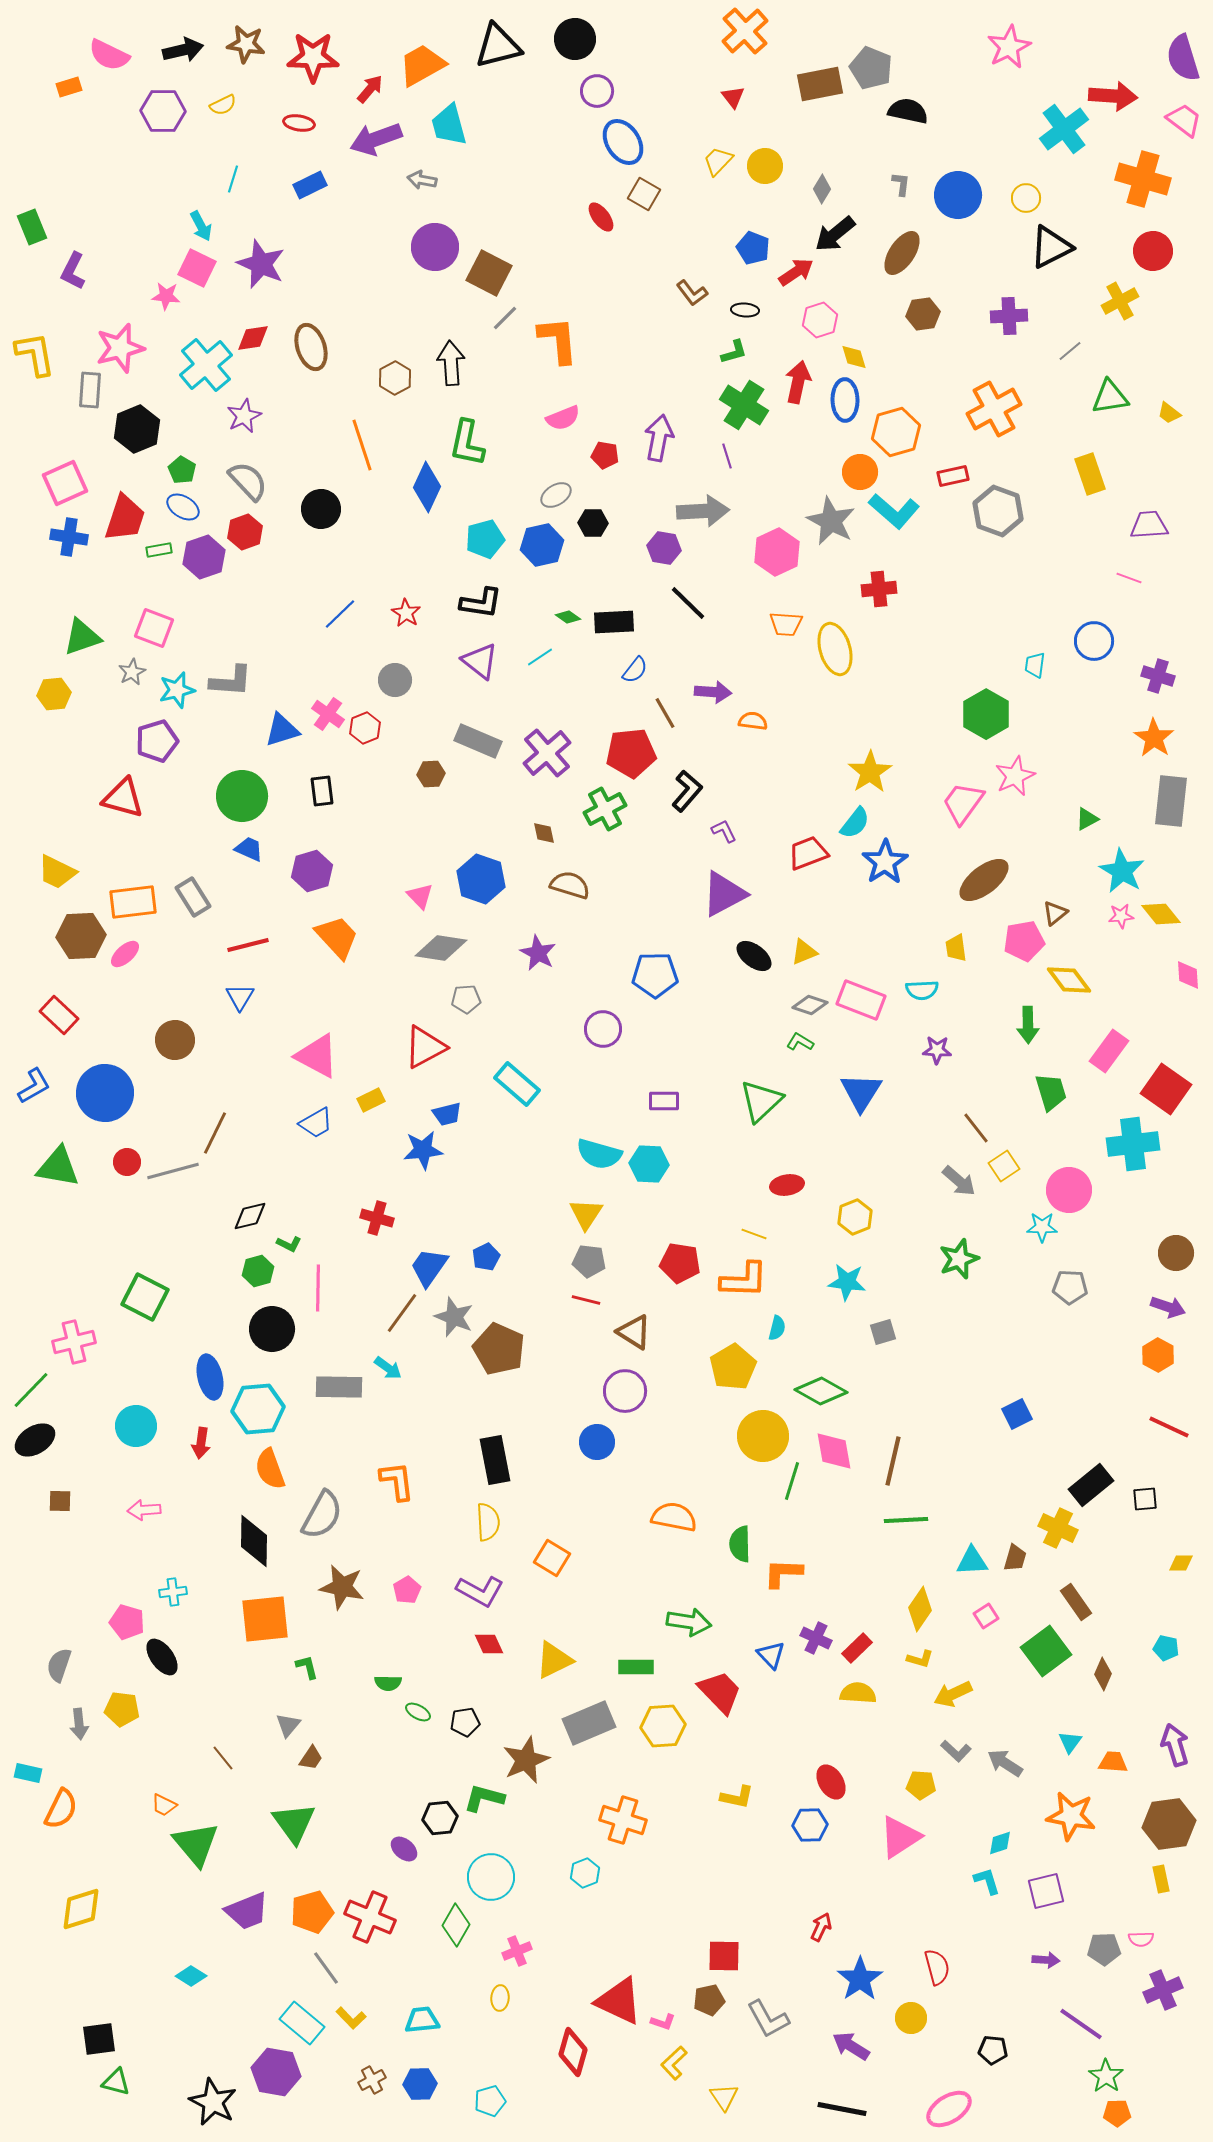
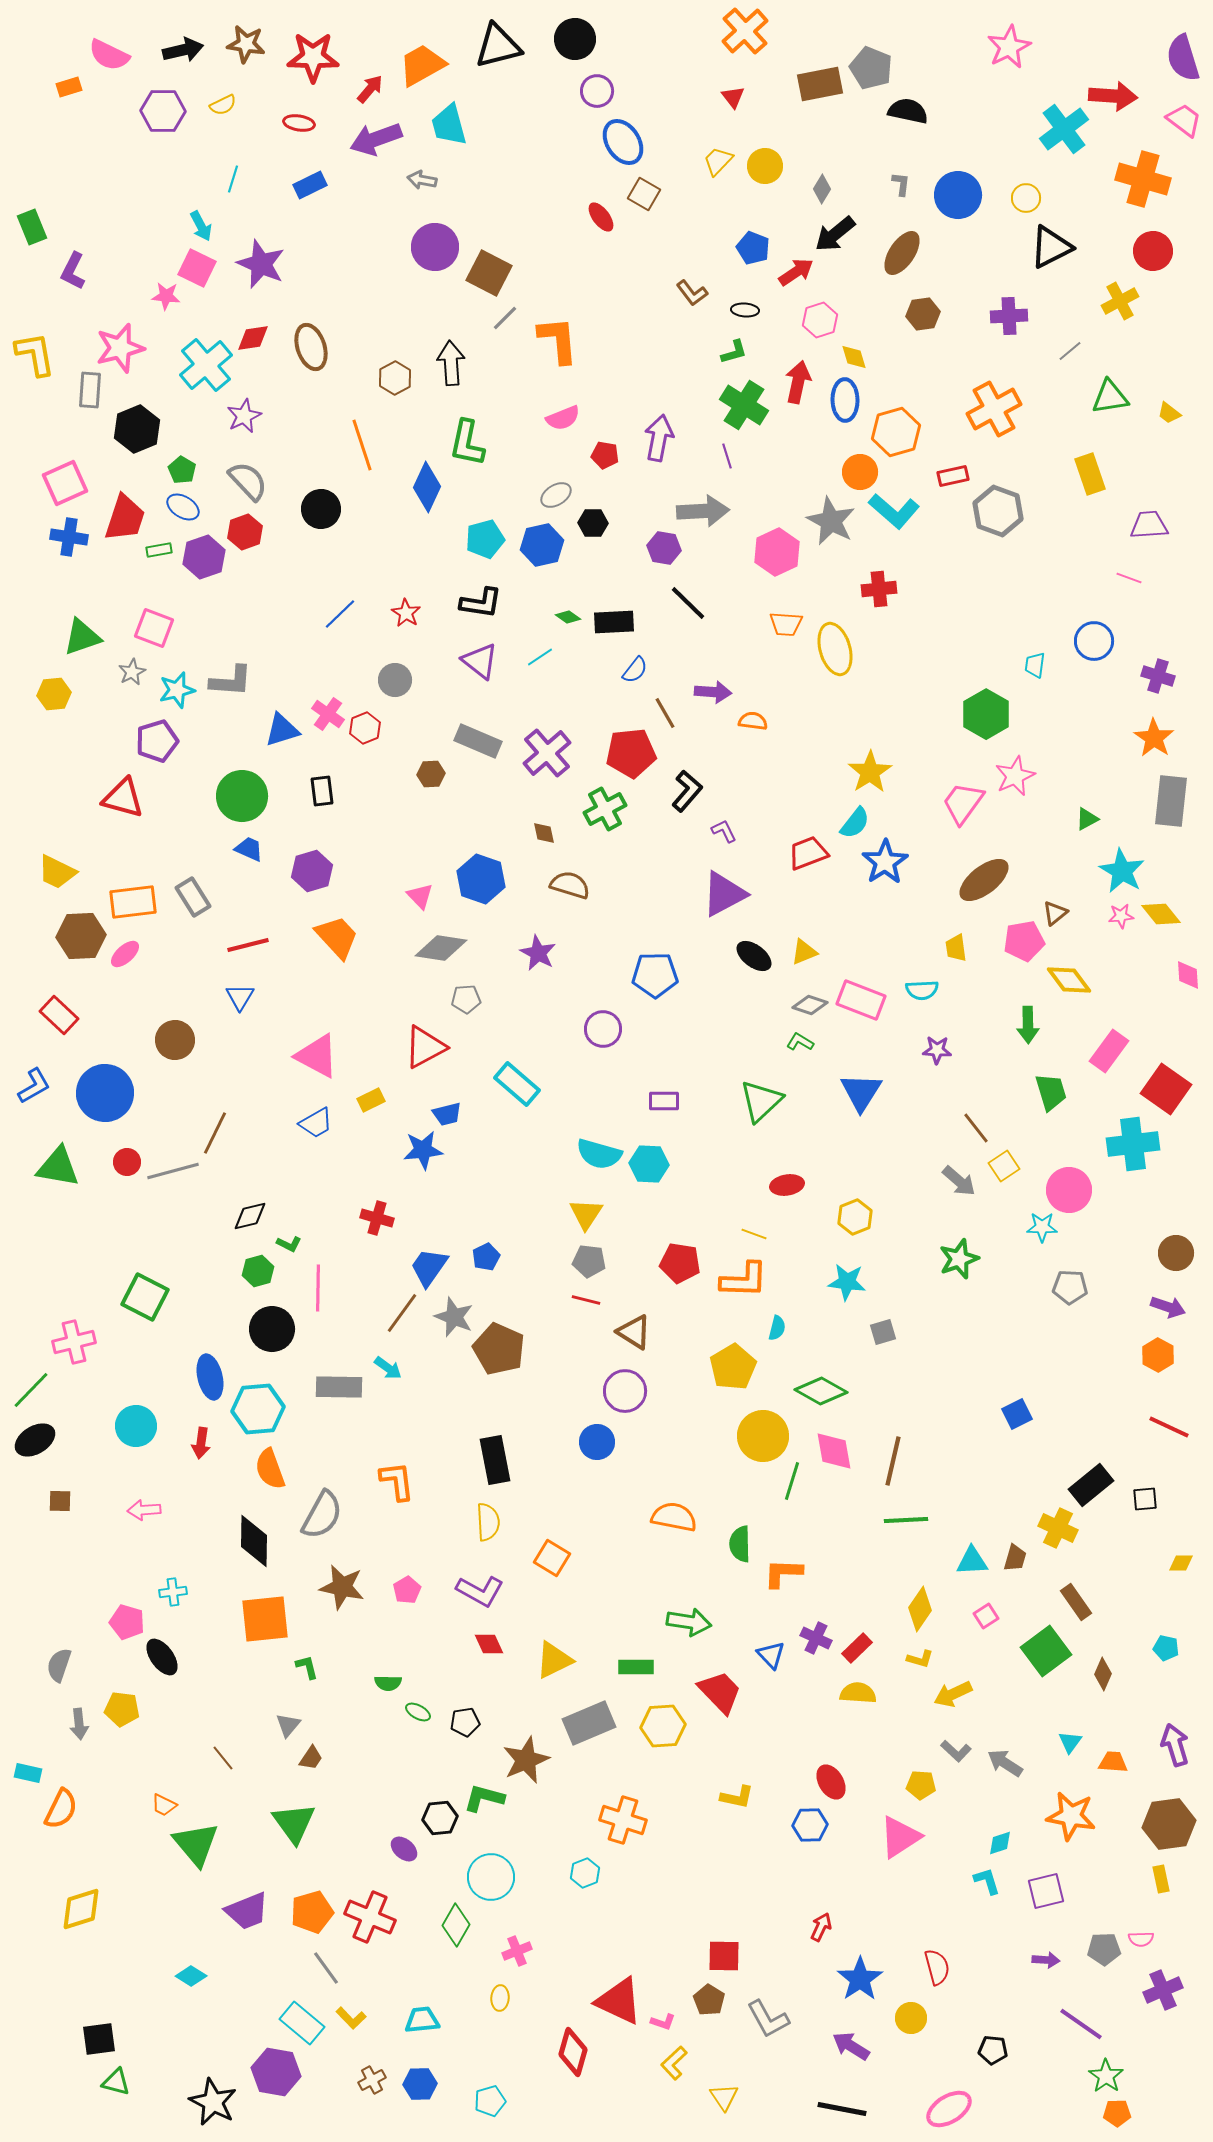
brown pentagon at (709, 2000): rotated 28 degrees counterclockwise
